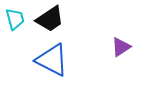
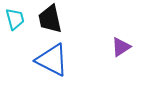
black trapezoid: rotated 112 degrees clockwise
